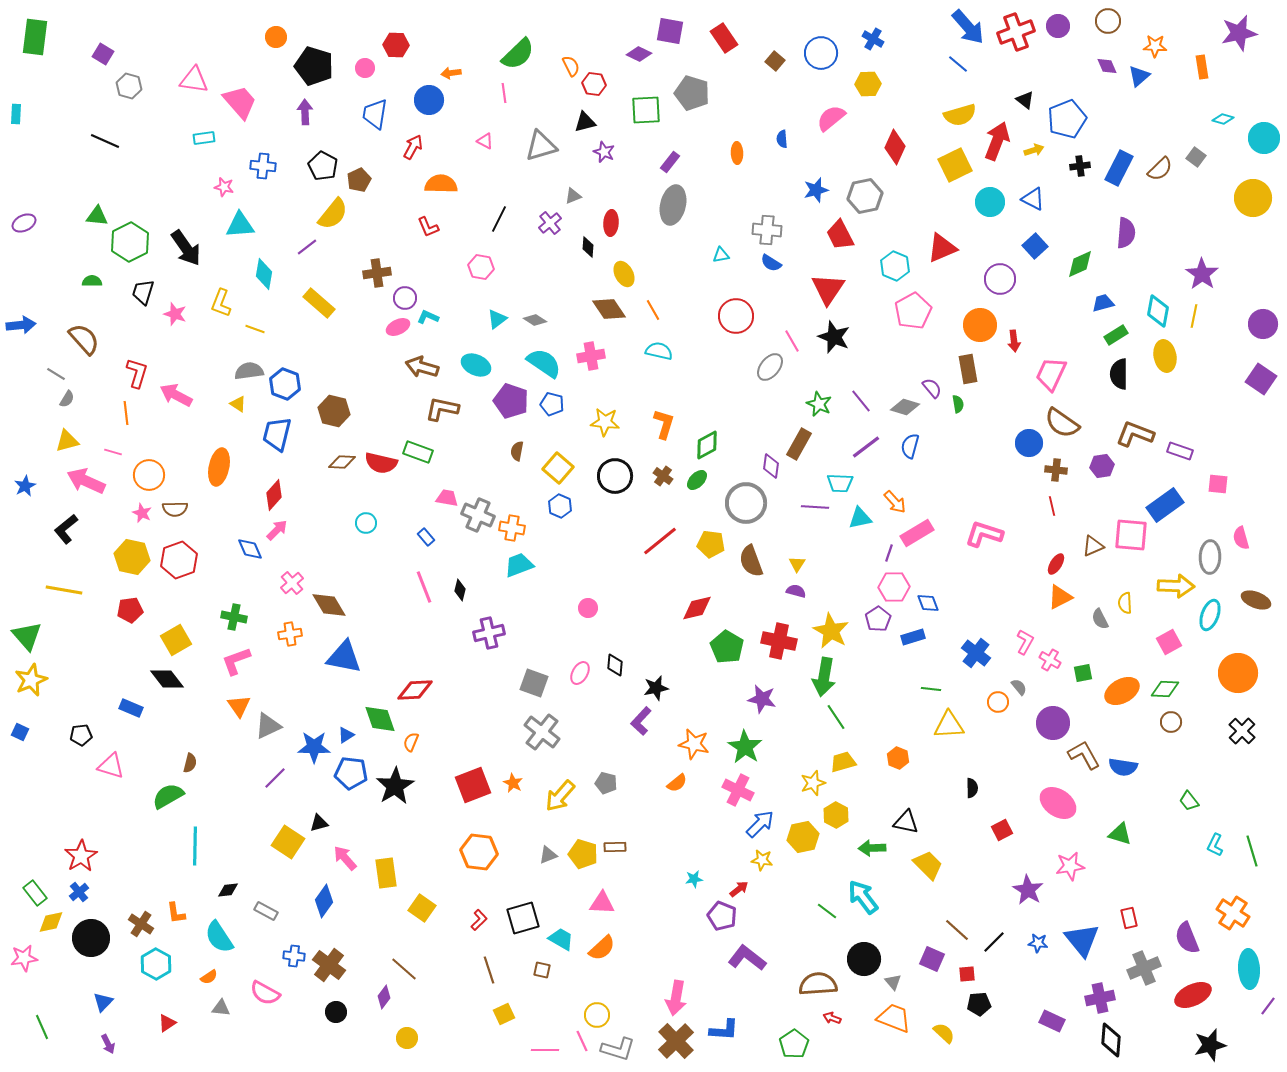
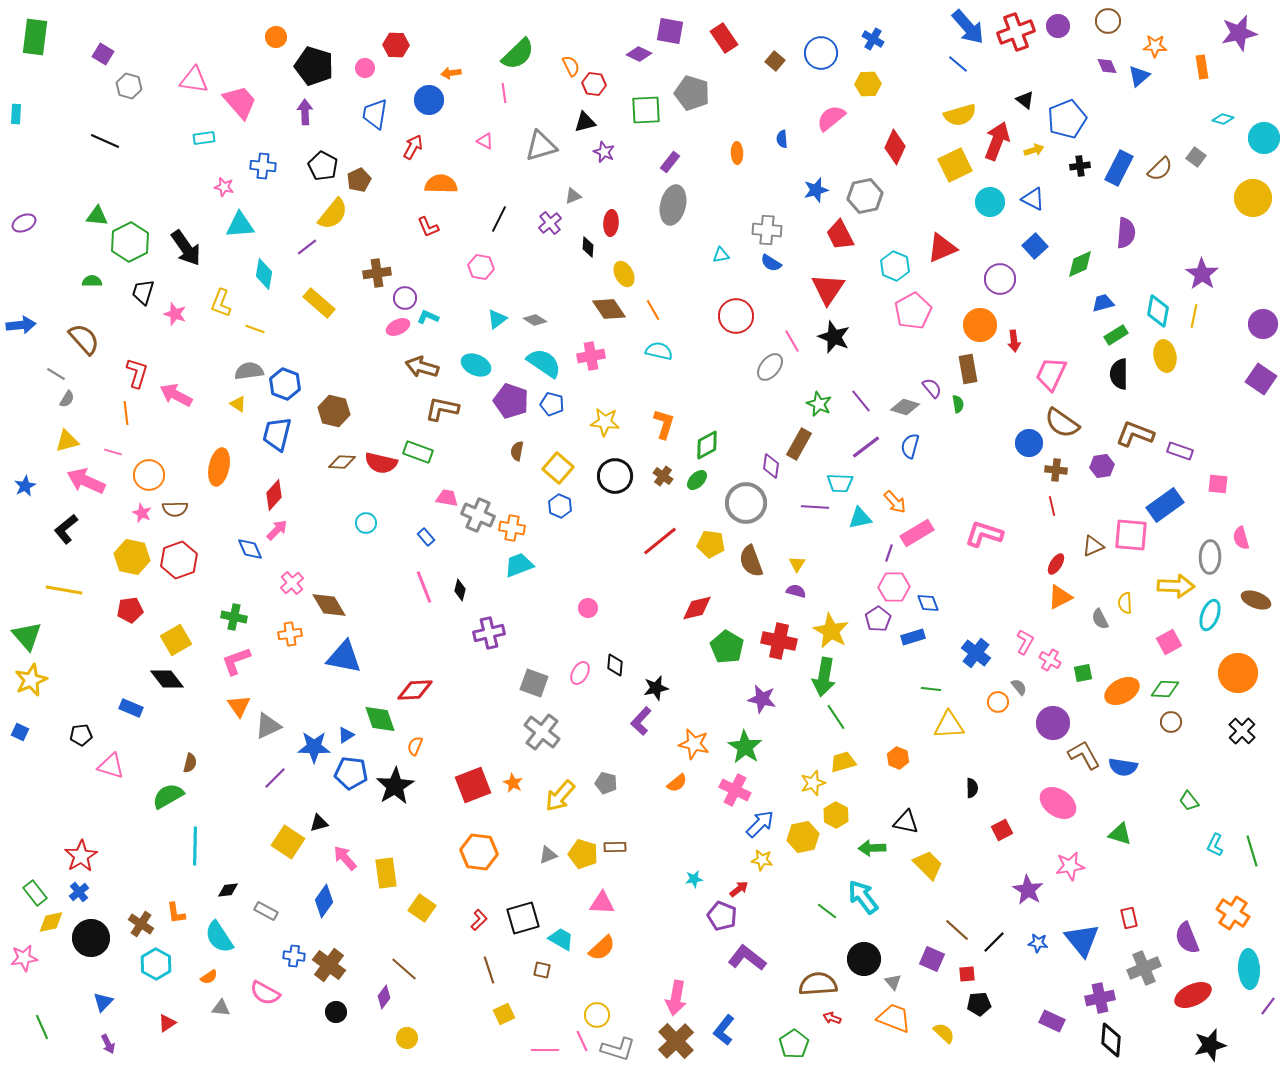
orange semicircle at (411, 742): moved 4 px right, 4 px down
pink cross at (738, 790): moved 3 px left
blue L-shape at (724, 1030): rotated 124 degrees clockwise
